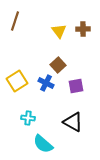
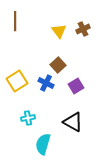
brown line: rotated 18 degrees counterclockwise
brown cross: rotated 24 degrees counterclockwise
purple square: rotated 21 degrees counterclockwise
cyan cross: rotated 16 degrees counterclockwise
cyan semicircle: rotated 65 degrees clockwise
